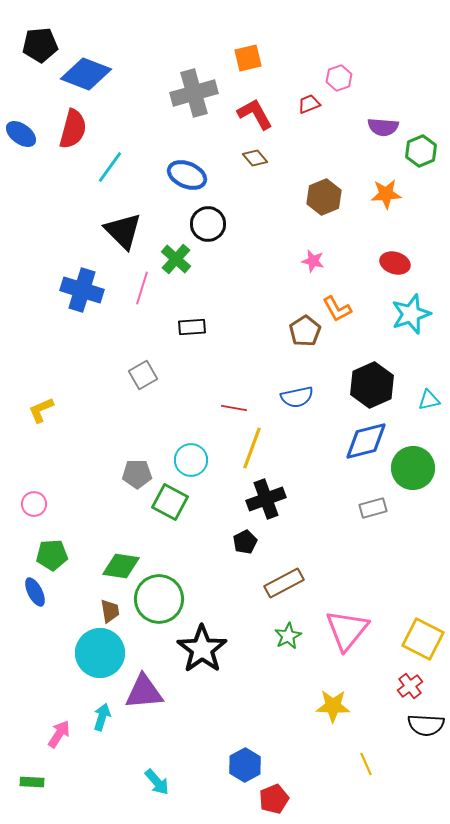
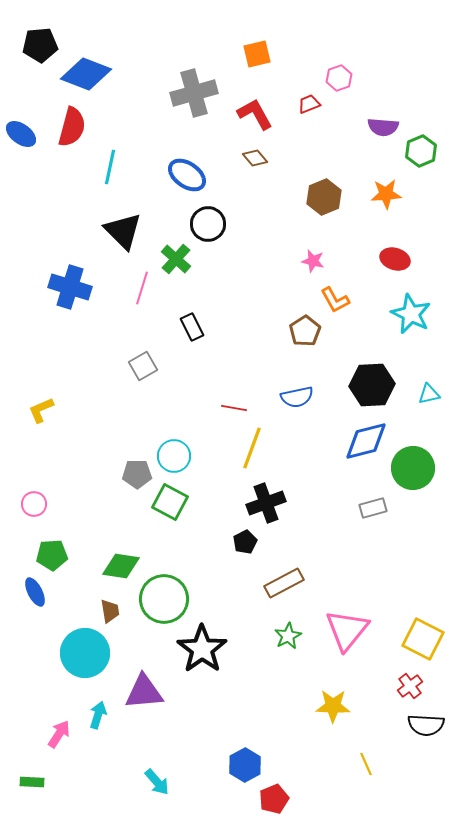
orange square at (248, 58): moved 9 px right, 4 px up
red semicircle at (73, 129): moved 1 px left, 2 px up
cyan line at (110, 167): rotated 24 degrees counterclockwise
blue ellipse at (187, 175): rotated 12 degrees clockwise
red ellipse at (395, 263): moved 4 px up
blue cross at (82, 290): moved 12 px left, 3 px up
orange L-shape at (337, 309): moved 2 px left, 9 px up
cyan star at (411, 314): rotated 27 degrees counterclockwise
black rectangle at (192, 327): rotated 68 degrees clockwise
gray square at (143, 375): moved 9 px up
black hexagon at (372, 385): rotated 21 degrees clockwise
cyan triangle at (429, 400): moved 6 px up
cyan circle at (191, 460): moved 17 px left, 4 px up
black cross at (266, 499): moved 4 px down
green circle at (159, 599): moved 5 px right
cyan circle at (100, 653): moved 15 px left
cyan arrow at (102, 717): moved 4 px left, 2 px up
